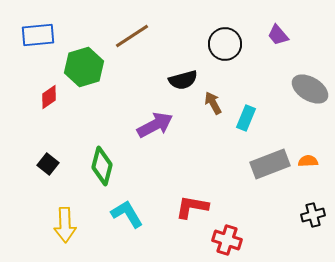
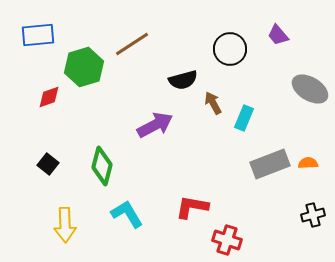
brown line: moved 8 px down
black circle: moved 5 px right, 5 px down
red diamond: rotated 15 degrees clockwise
cyan rectangle: moved 2 px left
orange semicircle: moved 2 px down
